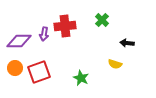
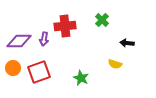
purple arrow: moved 5 px down
orange circle: moved 2 px left
